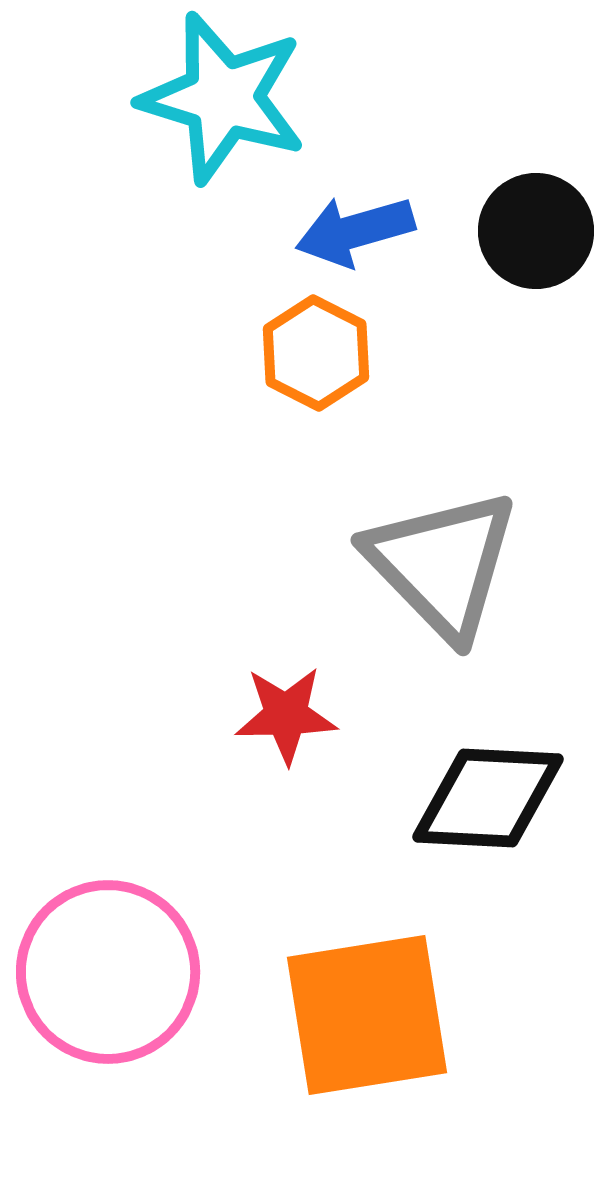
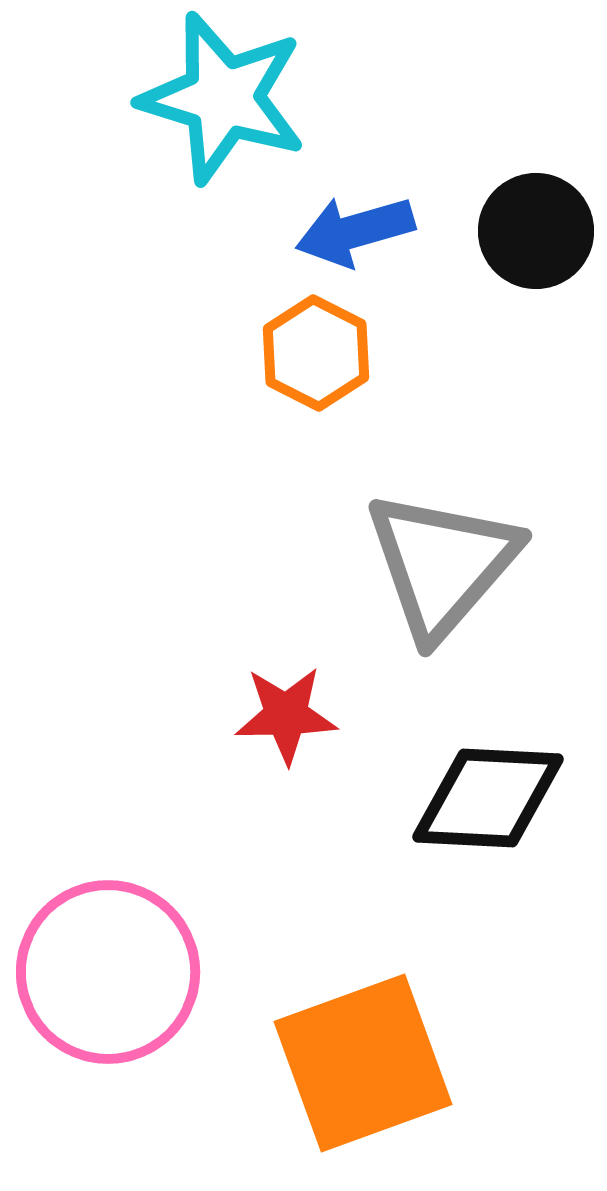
gray triangle: rotated 25 degrees clockwise
orange square: moved 4 px left, 48 px down; rotated 11 degrees counterclockwise
